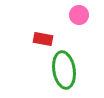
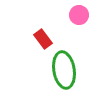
red rectangle: rotated 42 degrees clockwise
